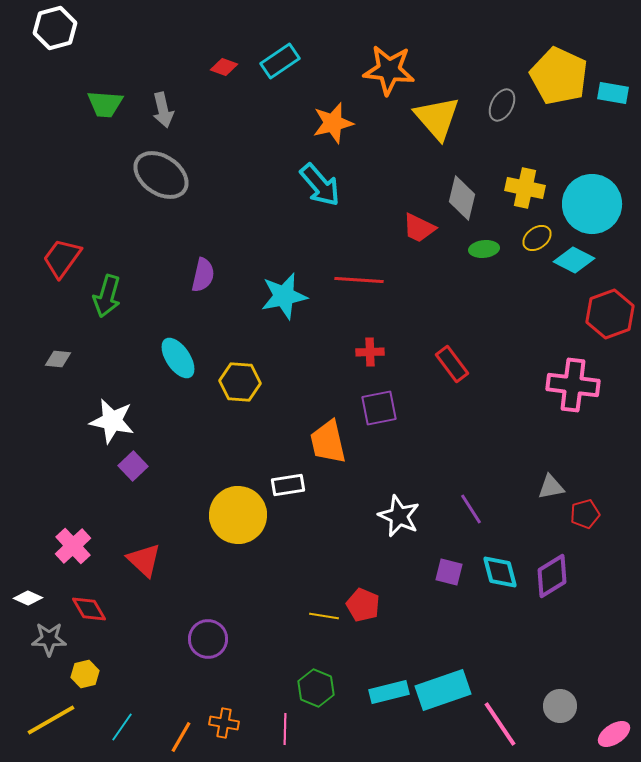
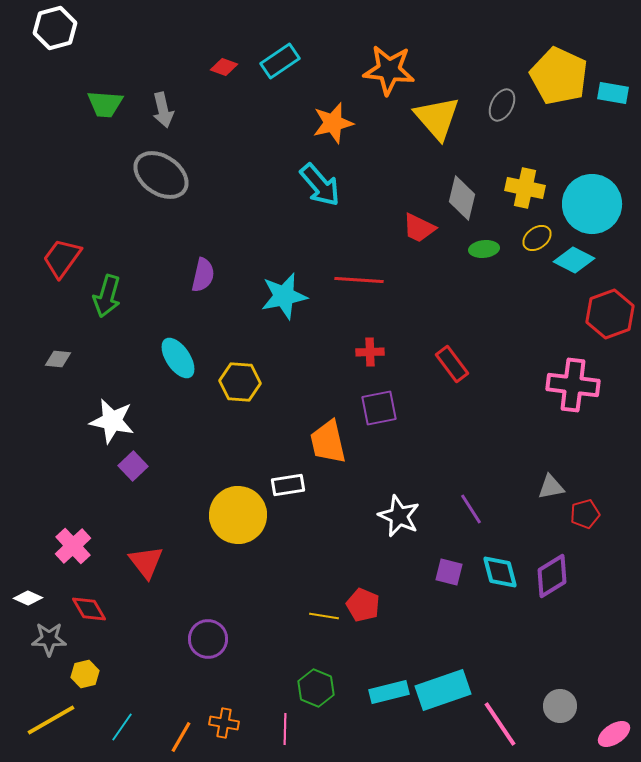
red triangle at (144, 560): moved 2 px right, 2 px down; rotated 9 degrees clockwise
